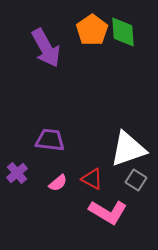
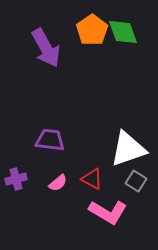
green diamond: rotated 16 degrees counterclockwise
purple cross: moved 1 px left, 6 px down; rotated 25 degrees clockwise
gray square: moved 1 px down
